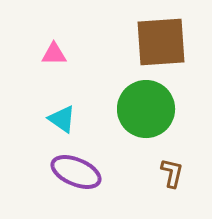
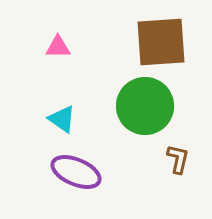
pink triangle: moved 4 px right, 7 px up
green circle: moved 1 px left, 3 px up
brown L-shape: moved 6 px right, 14 px up
